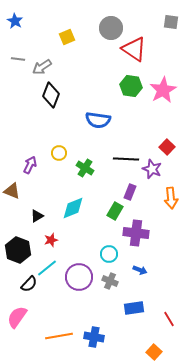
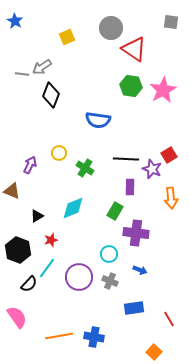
gray line: moved 4 px right, 15 px down
red square: moved 2 px right, 8 px down; rotated 14 degrees clockwise
purple rectangle: moved 5 px up; rotated 21 degrees counterclockwise
cyan line: rotated 15 degrees counterclockwise
pink semicircle: rotated 110 degrees clockwise
